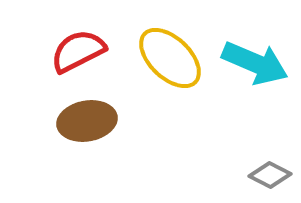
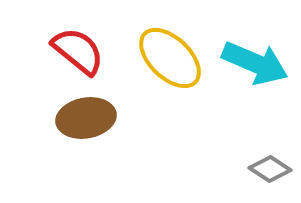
red semicircle: rotated 66 degrees clockwise
brown ellipse: moved 1 px left, 3 px up
gray diamond: moved 6 px up; rotated 6 degrees clockwise
